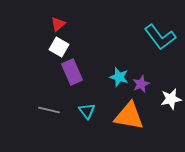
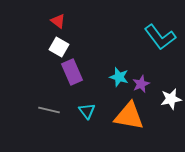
red triangle: moved 3 px up; rotated 42 degrees counterclockwise
